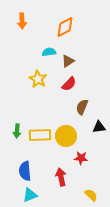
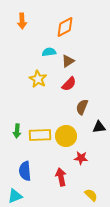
cyan triangle: moved 15 px left, 1 px down
